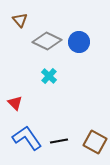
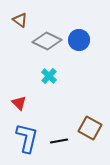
brown triangle: rotated 14 degrees counterclockwise
blue circle: moved 2 px up
red triangle: moved 4 px right
blue L-shape: rotated 48 degrees clockwise
brown square: moved 5 px left, 14 px up
